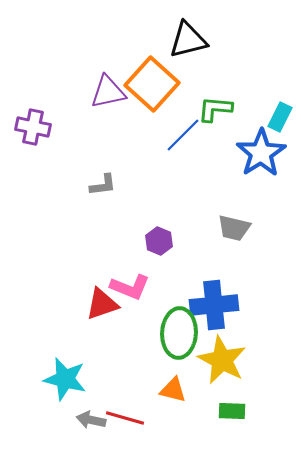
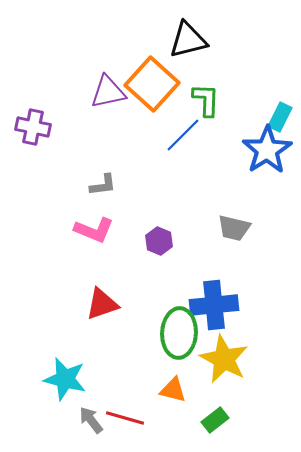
green L-shape: moved 9 px left, 9 px up; rotated 87 degrees clockwise
blue star: moved 6 px right, 3 px up
pink L-shape: moved 36 px left, 57 px up
yellow star: moved 2 px right, 1 px up
green rectangle: moved 17 px left, 9 px down; rotated 40 degrees counterclockwise
gray arrow: rotated 40 degrees clockwise
